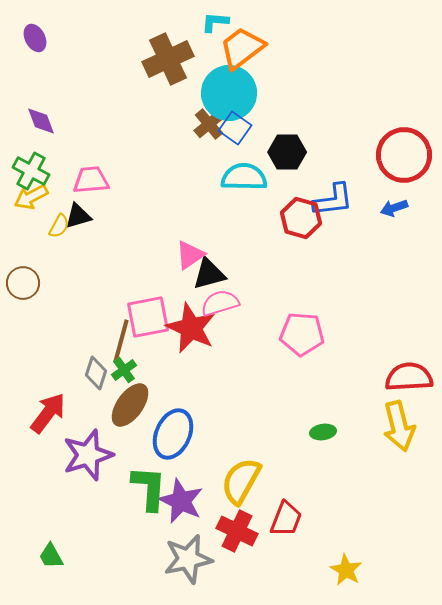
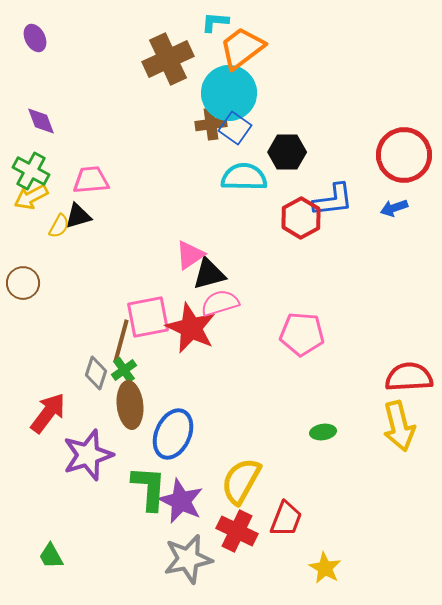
brown cross at (209, 124): moved 2 px right; rotated 32 degrees clockwise
red hexagon at (301, 218): rotated 15 degrees clockwise
brown ellipse at (130, 405): rotated 42 degrees counterclockwise
yellow star at (346, 570): moved 21 px left, 2 px up
